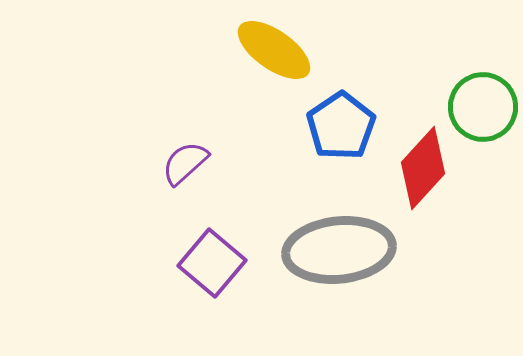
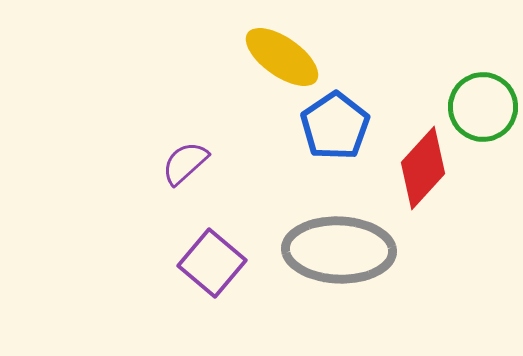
yellow ellipse: moved 8 px right, 7 px down
blue pentagon: moved 6 px left
gray ellipse: rotated 8 degrees clockwise
